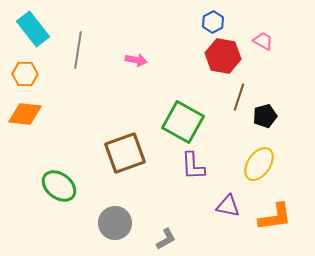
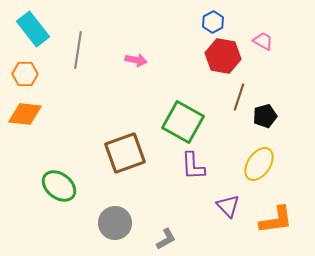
purple triangle: rotated 35 degrees clockwise
orange L-shape: moved 1 px right, 3 px down
